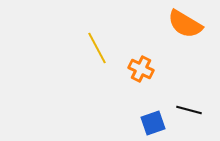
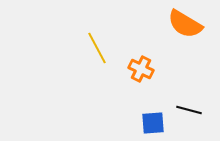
blue square: rotated 15 degrees clockwise
